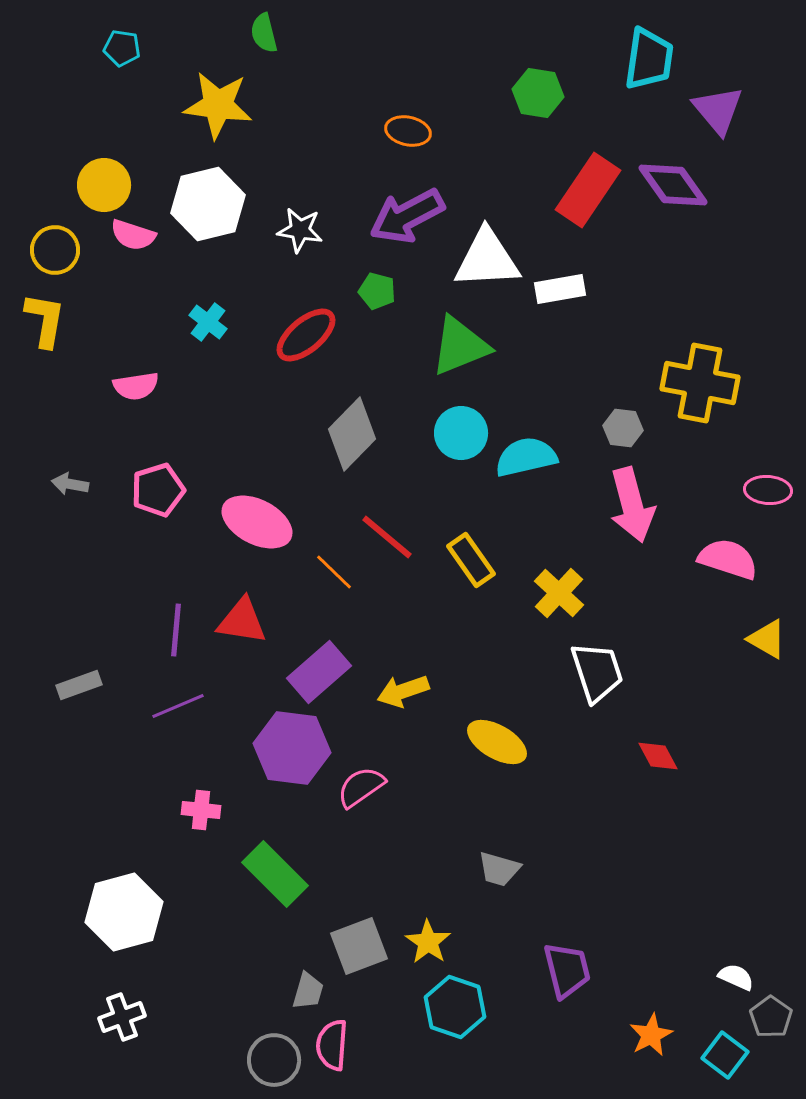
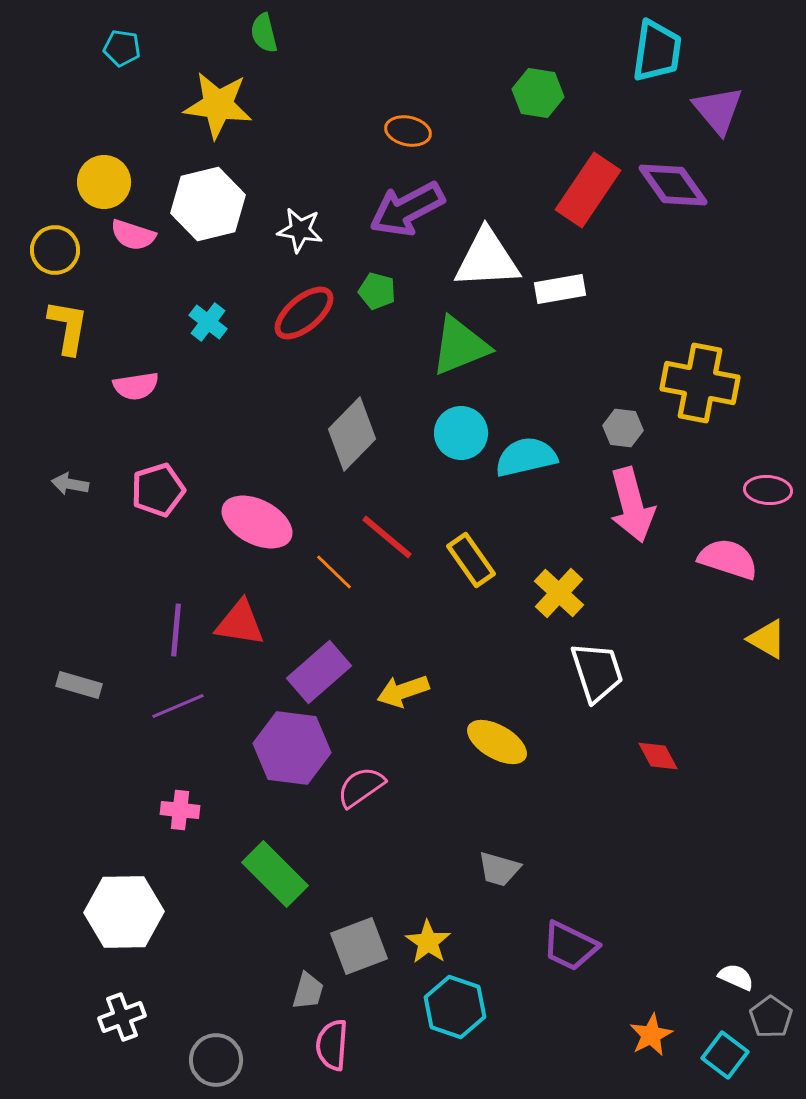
cyan trapezoid at (649, 59): moved 8 px right, 8 px up
yellow circle at (104, 185): moved 3 px up
purple arrow at (407, 216): moved 7 px up
yellow L-shape at (45, 320): moved 23 px right, 7 px down
red ellipse at (306, 335): moved 2 px left, 22 px up
red triangle at (242, 621): moved 2 px left, 2 px down
gray rectangle at (79, 685): rotated 36 degrees clockwise
pink cross at (201, 810): moved 21 px left
white hexagon at (124, 912): rotated 14 degrees clockwise
purple trapezoid at (567, 970): moved 3 px right, 24 px up; rotated 130 degrees clockwise
gray circle at (274, 1060): moved 58 px left
